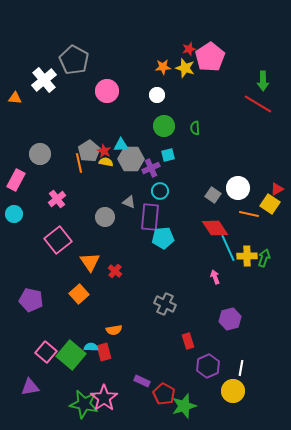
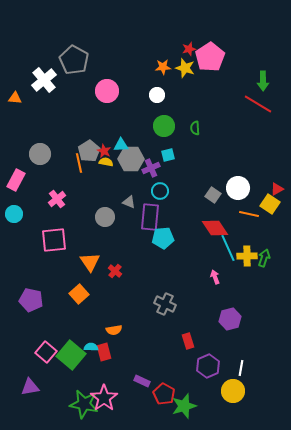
pink square at (58, 240): moved 4 px left; rotated 32 degrees clockwise
